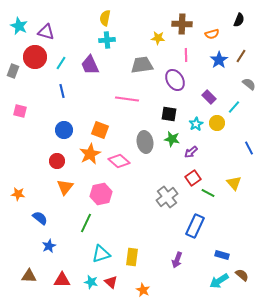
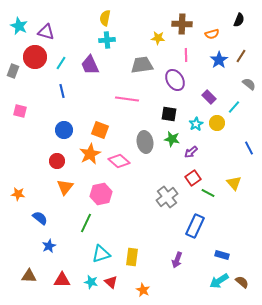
brown semicircle at (242, 275): moved 7 px down
